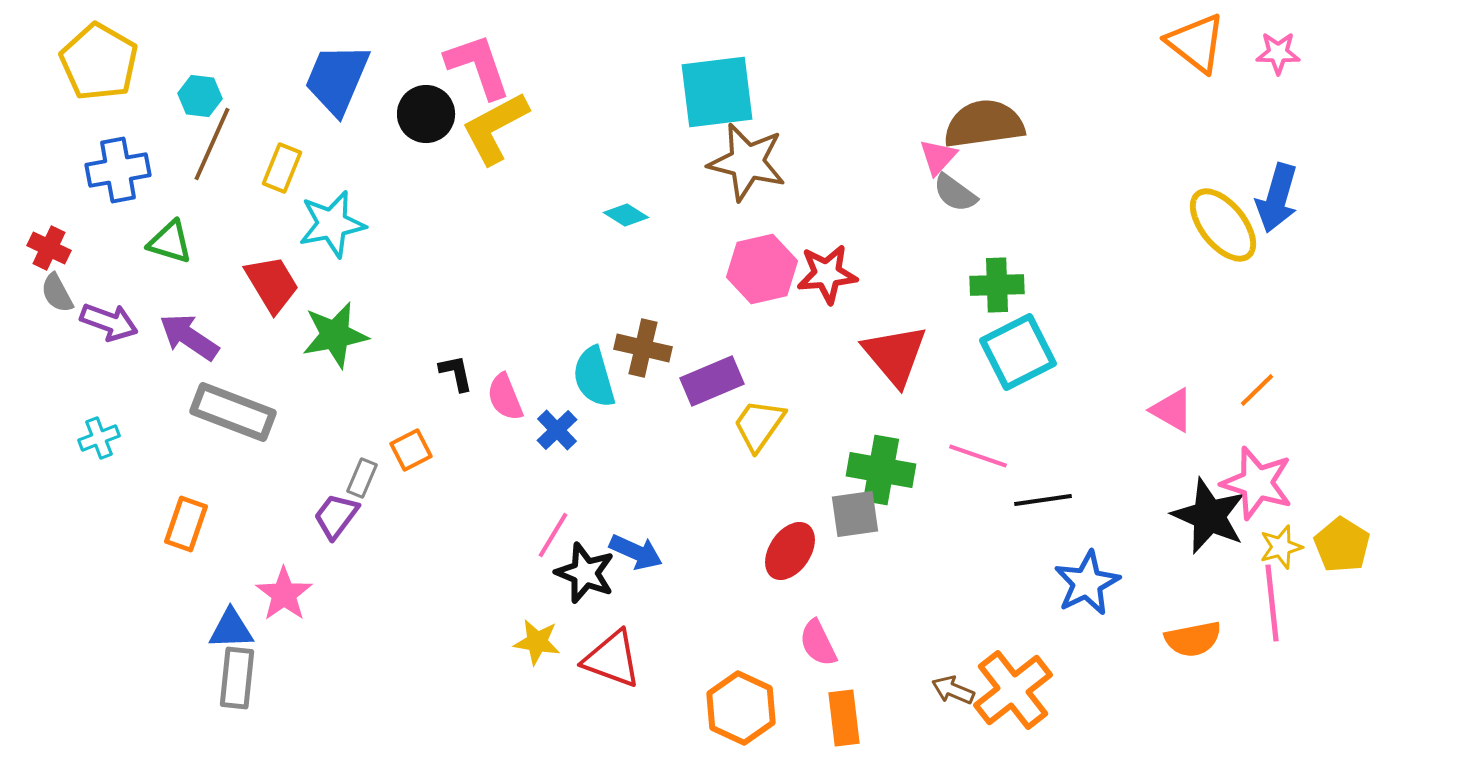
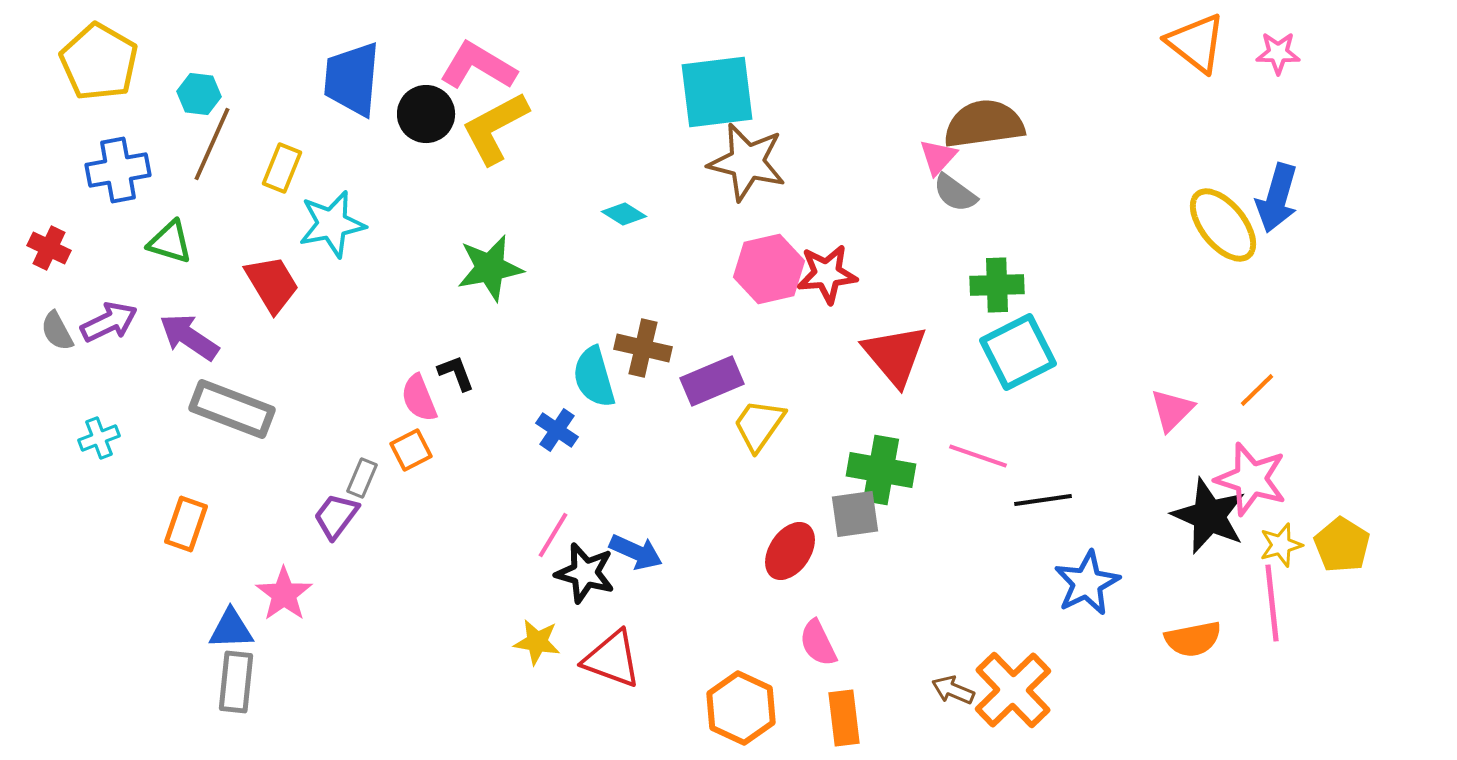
pink L-shape at (478, 66): rotated 40 degrees counterclockwise
blue trapezoid at (337, 79): moved 15 px right; rotated 18 degrees counterclockwise
cyan hexagon at (200, 96): moved 1 px left, 2 px up
cyan diamond at (626, 215): moved 2 px left, 1 px up
pink hexagon at (762, 269): moved 7 px right
gray semicircle at (57, 293): moved 38 px down
purple arrow at (109, 322): rotated 46 degrees counterclockwise
green star at (335, 335): moved 155 px right, 67 px up
black L-shape at (456, 373): rotated 9 degrees counterclockwise
pink semicircle at (505, 397): moved 86 px left, 1 px down
pink triangle at (1172, 410): rotated 45 degrees clockwise
gray rectangle at (233, 412): moved 1 px left, 3 px up
blue cross at (557, 430): rotated 12 degrees counterclockwise
pink star at (1257, 483): moved 6 px left, 4 px up
yellow star at (1281, 547): moved 2 px up
black star at (585, 573): rotated 6 degrees counterclockwise
gray rectangle at (237, 678): moved 1 px left, 4 px down
orange cross at (1013, 690): rotated 6 degrees counterclockwise
